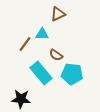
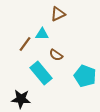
cyan pentagon: moved 13 px right, 2 px down; rotated 15 degrees clockwise
